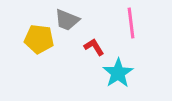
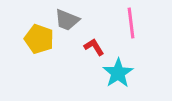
yellow pentagon: rotated 12 degrees clockwise
